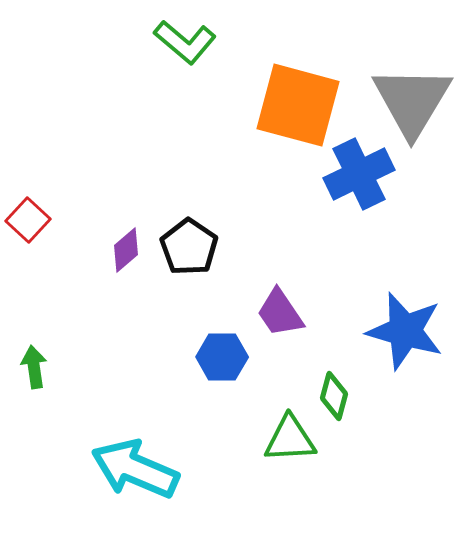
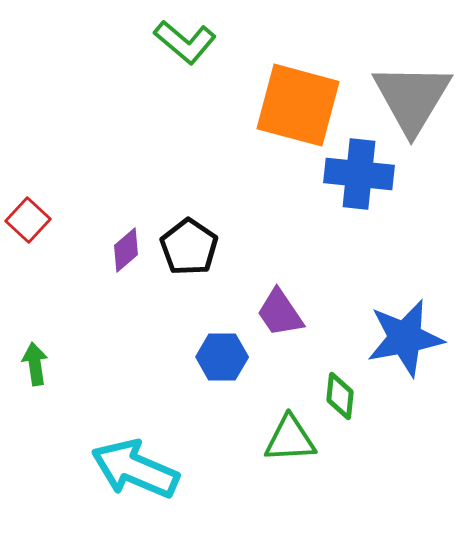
gray triangle: moved 3 px up
blue cross: rotated 32 degrees clockwise
blue star: moved 7 px down; rotated 26 degrees counterclockwise
green arrow: moved 1 px right, 3 px up
green diamond: moved 6 px right; rotated 9 degrees counterclockwise
